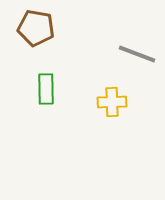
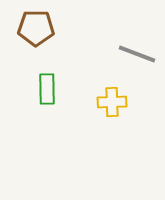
brown pentagon: rotated 9 degrees counterclockwise
green rectangle: moved 1 px right
